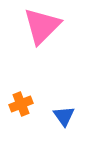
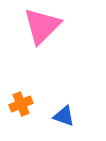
blue triangle: rotated 35 degrees counterclockwise
